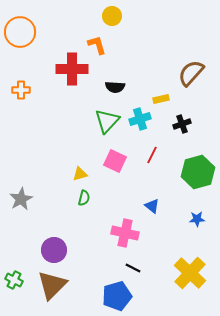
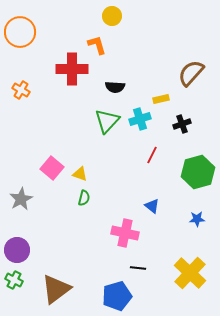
orange cross: rotated 30 degrees clockwise
pink square: moved 63 px left, 7 px down; rotated 15 degrees clockwise
yellow triangle: rotated 35 degrees clockwise
purple circle: moved 37 px left
black line: moved 5 px right; rotated 21 degrees counterclockwise
brown triangle: moved 4 px right, 4 px down; rotated 8 degrees clockwise
